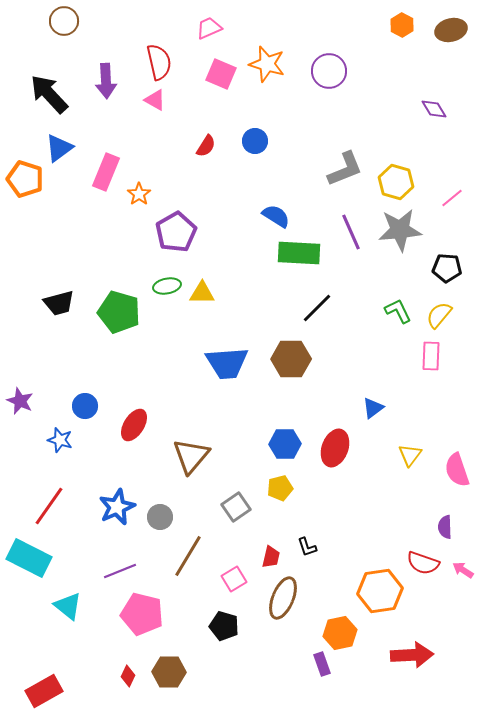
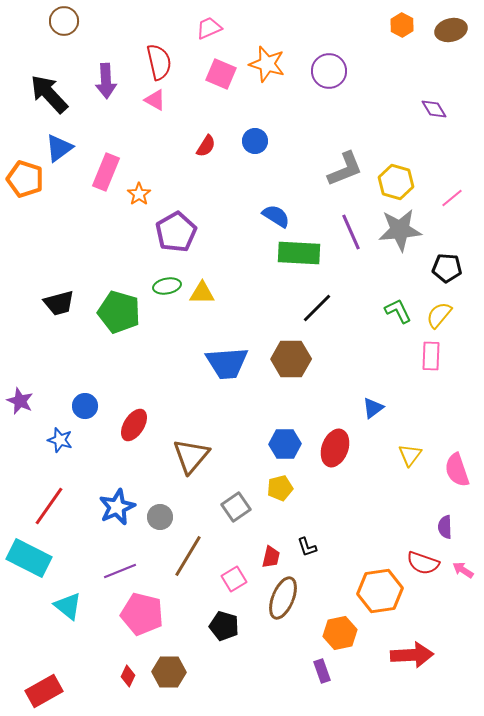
purple rectangle at (322, 664): moved 7 px down
